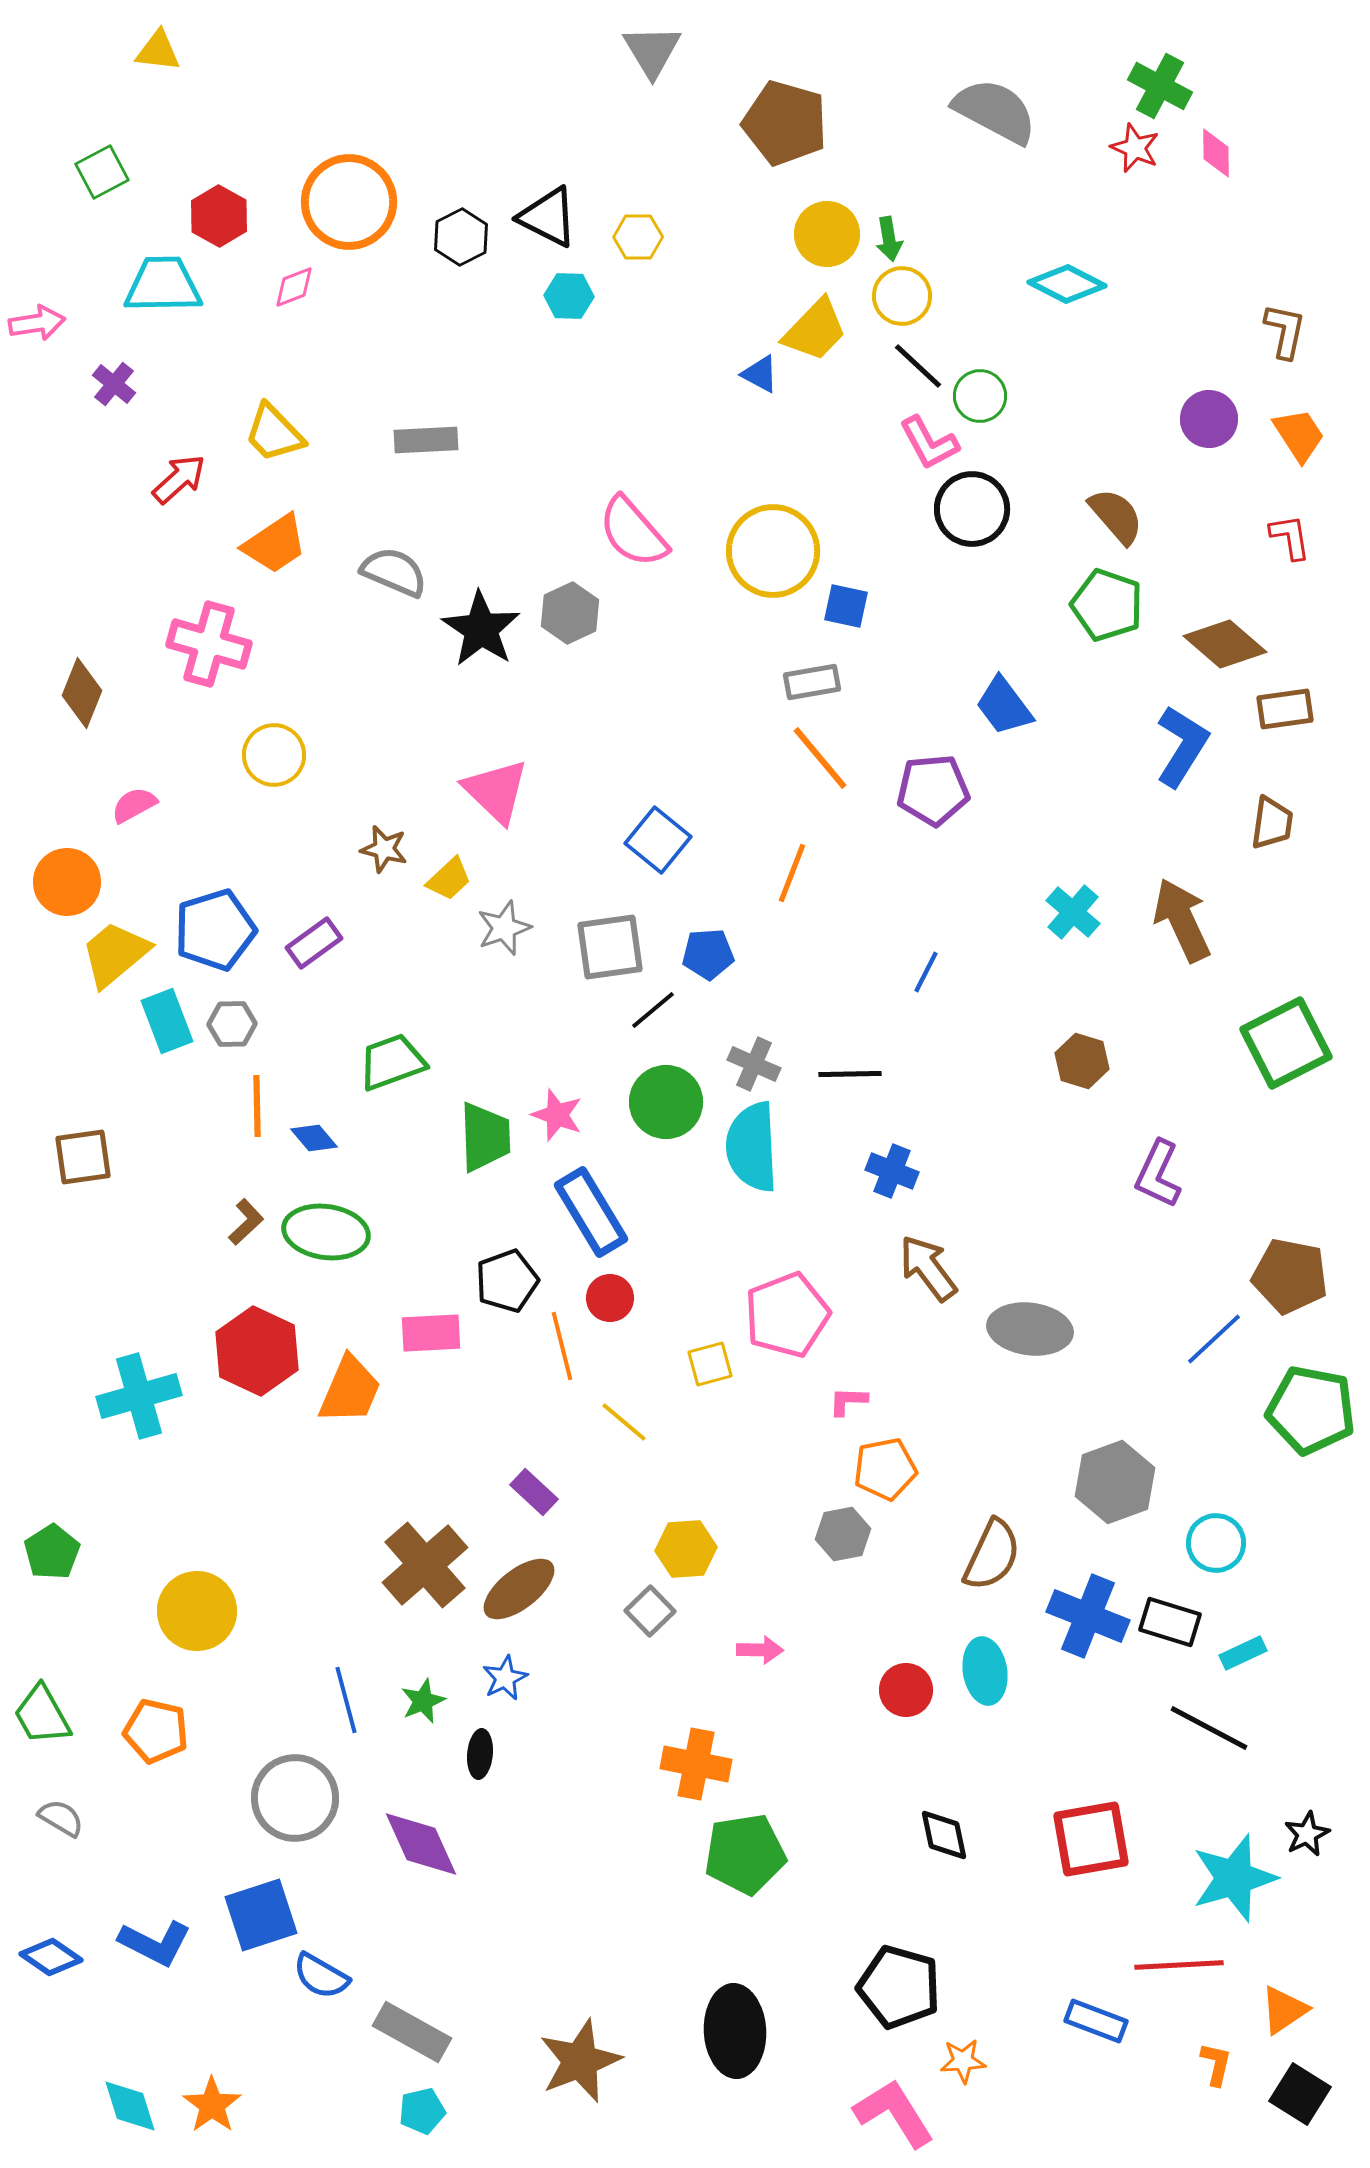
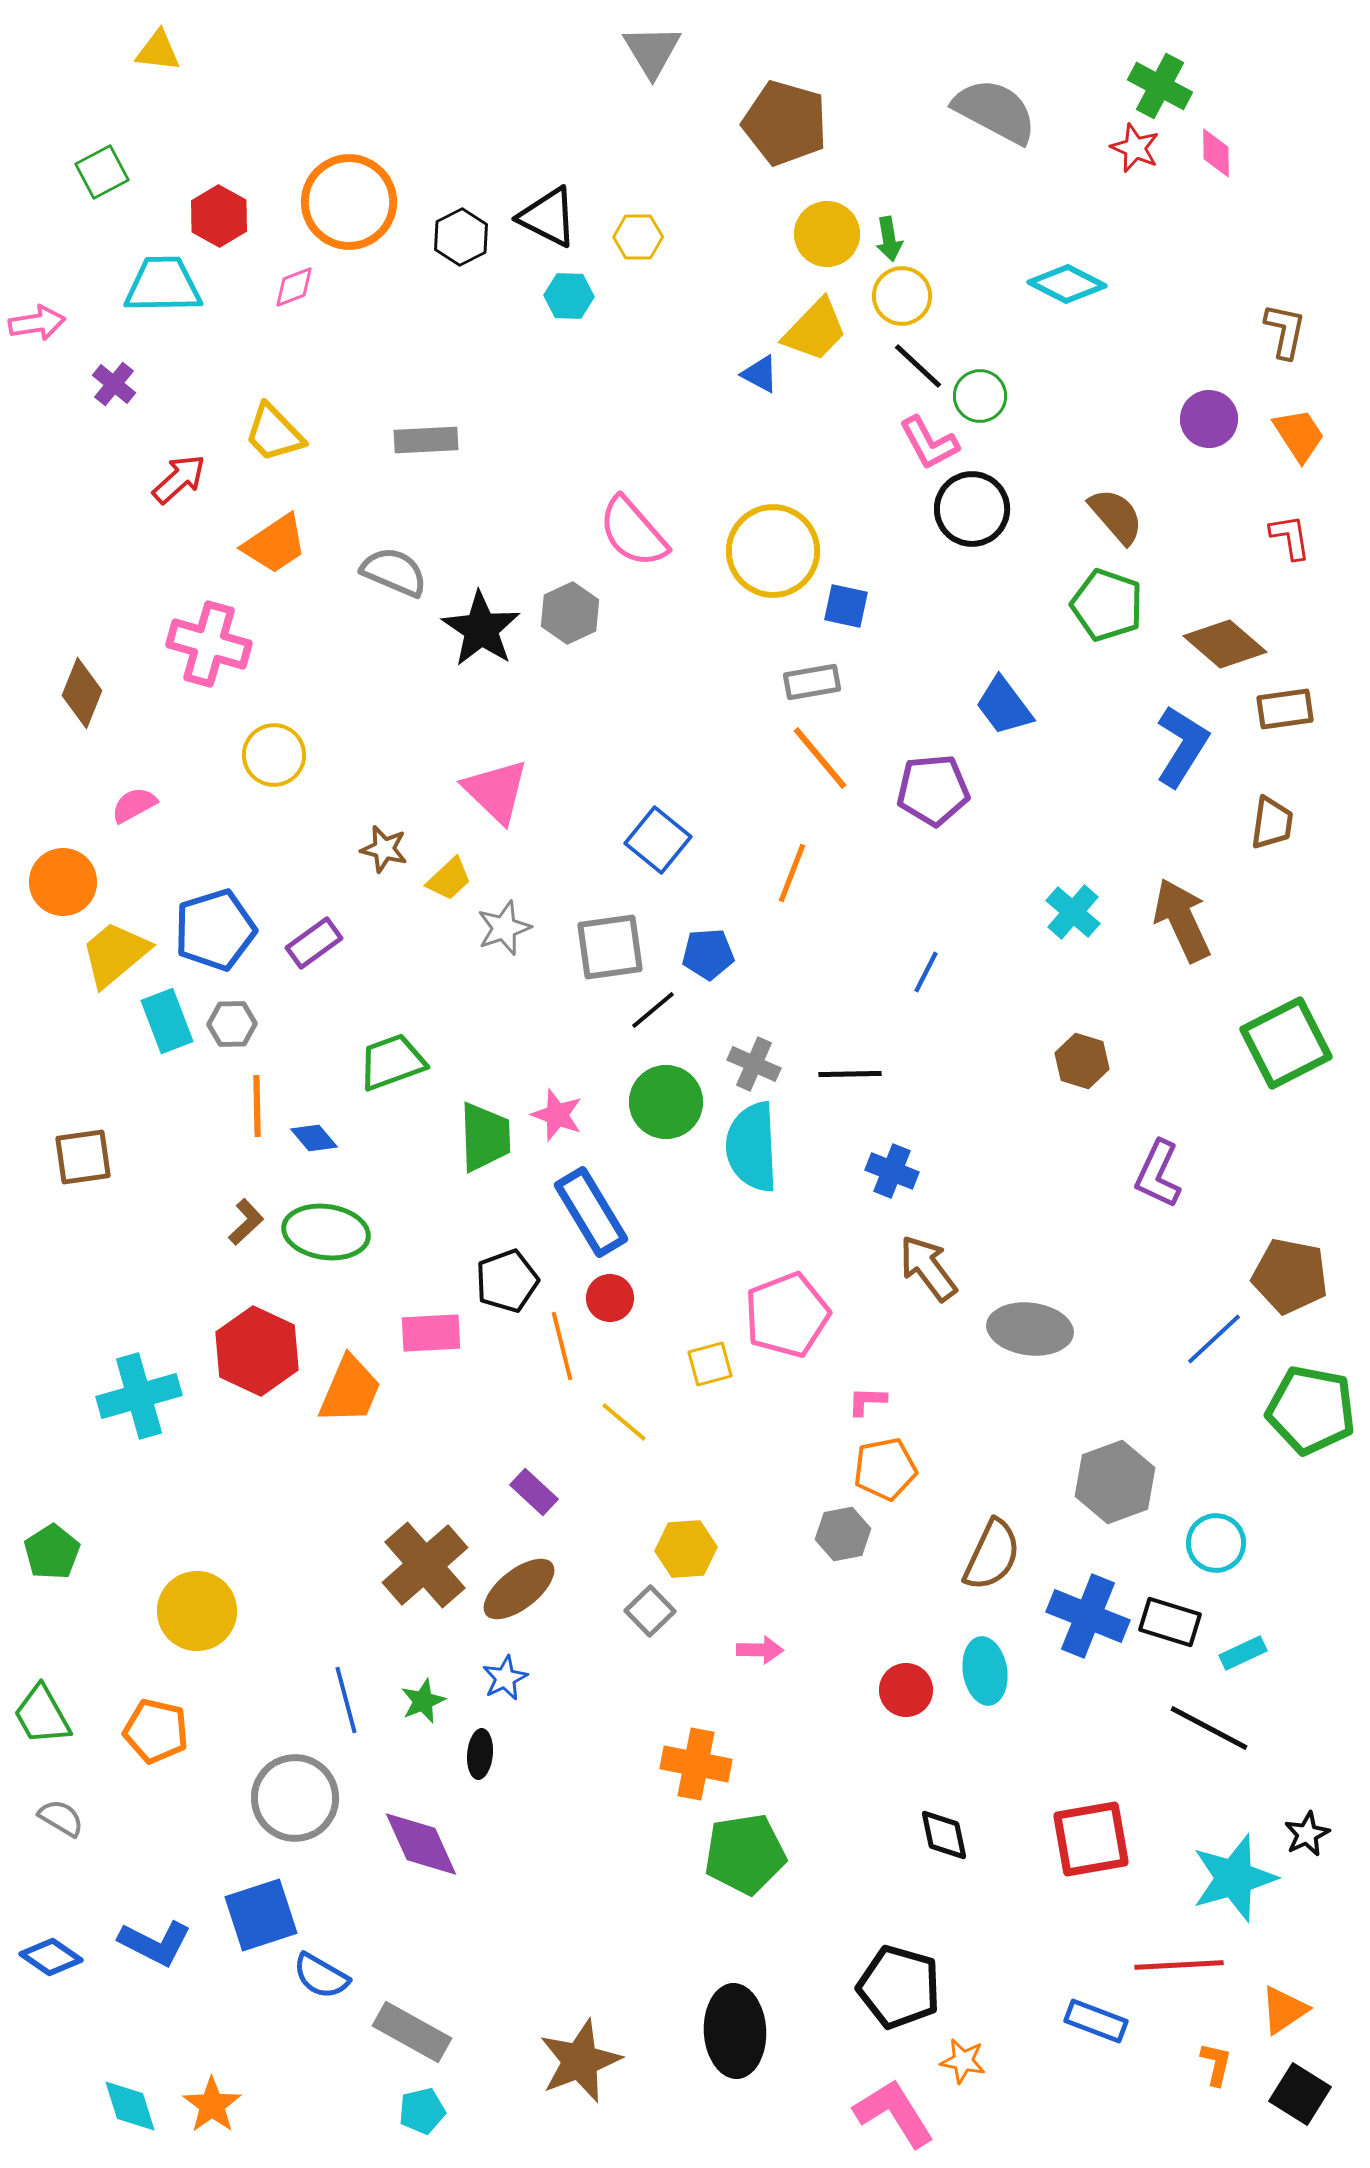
orange circle at (67, 882): moved 4 px left
pink L-shape at (848, 1401): moved 19 px right
orange star at (963, 2061): rotated 15 degrees clockwise
